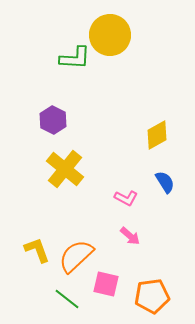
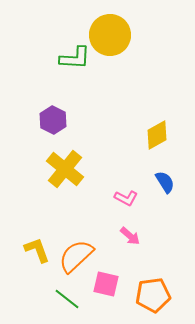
orange pentagon: moved 1 px right, 1 px up
